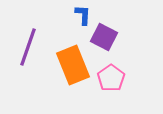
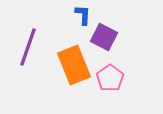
orange rectangle: moved 1 px right
pink pentagon: moved 1 px left
